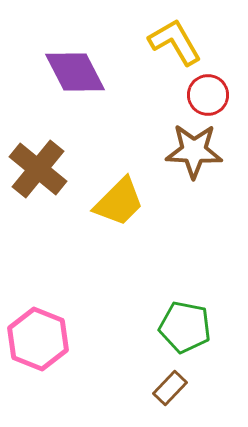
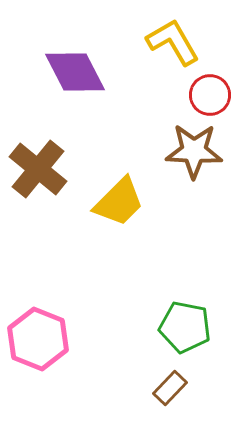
yellow L-shape: moved 2 px left
red circle: moved 2 px right
